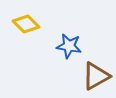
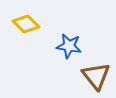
brown triangle: rotated 40 degrees counterclockwise
